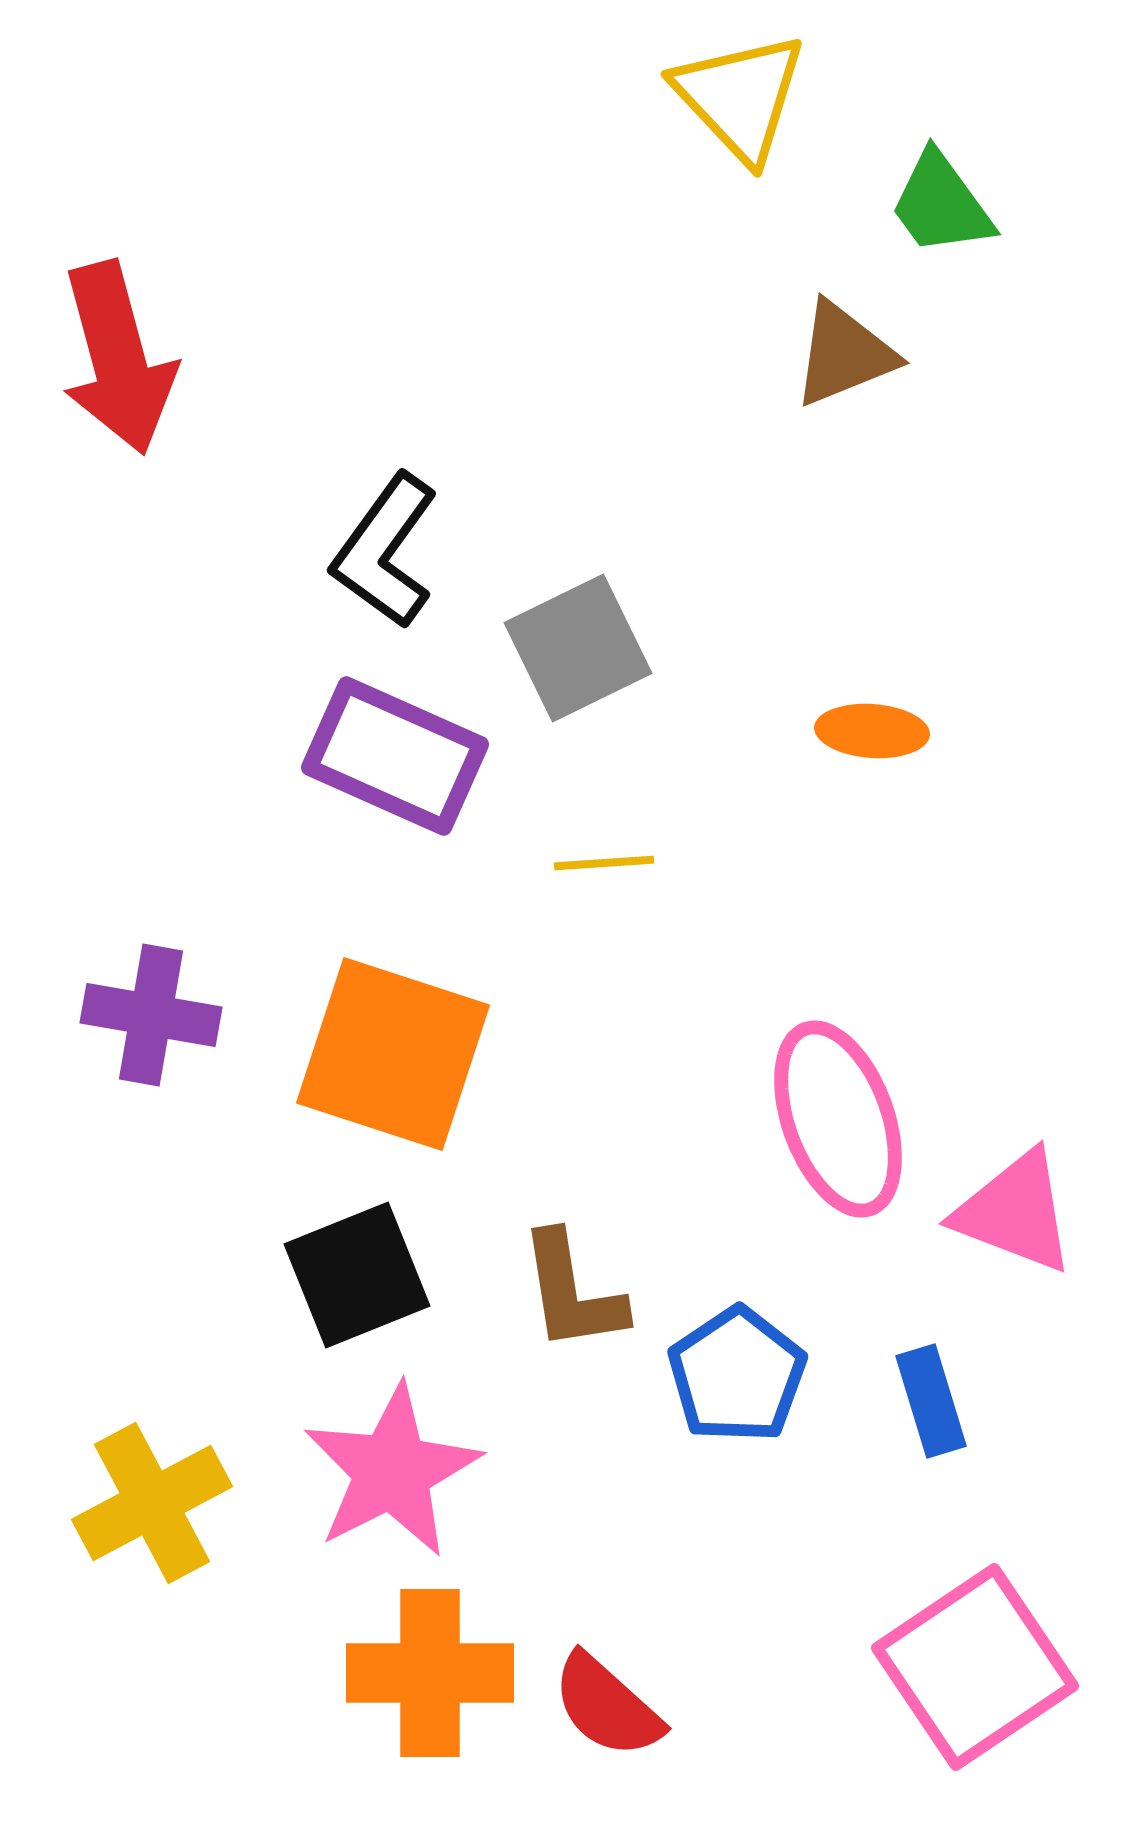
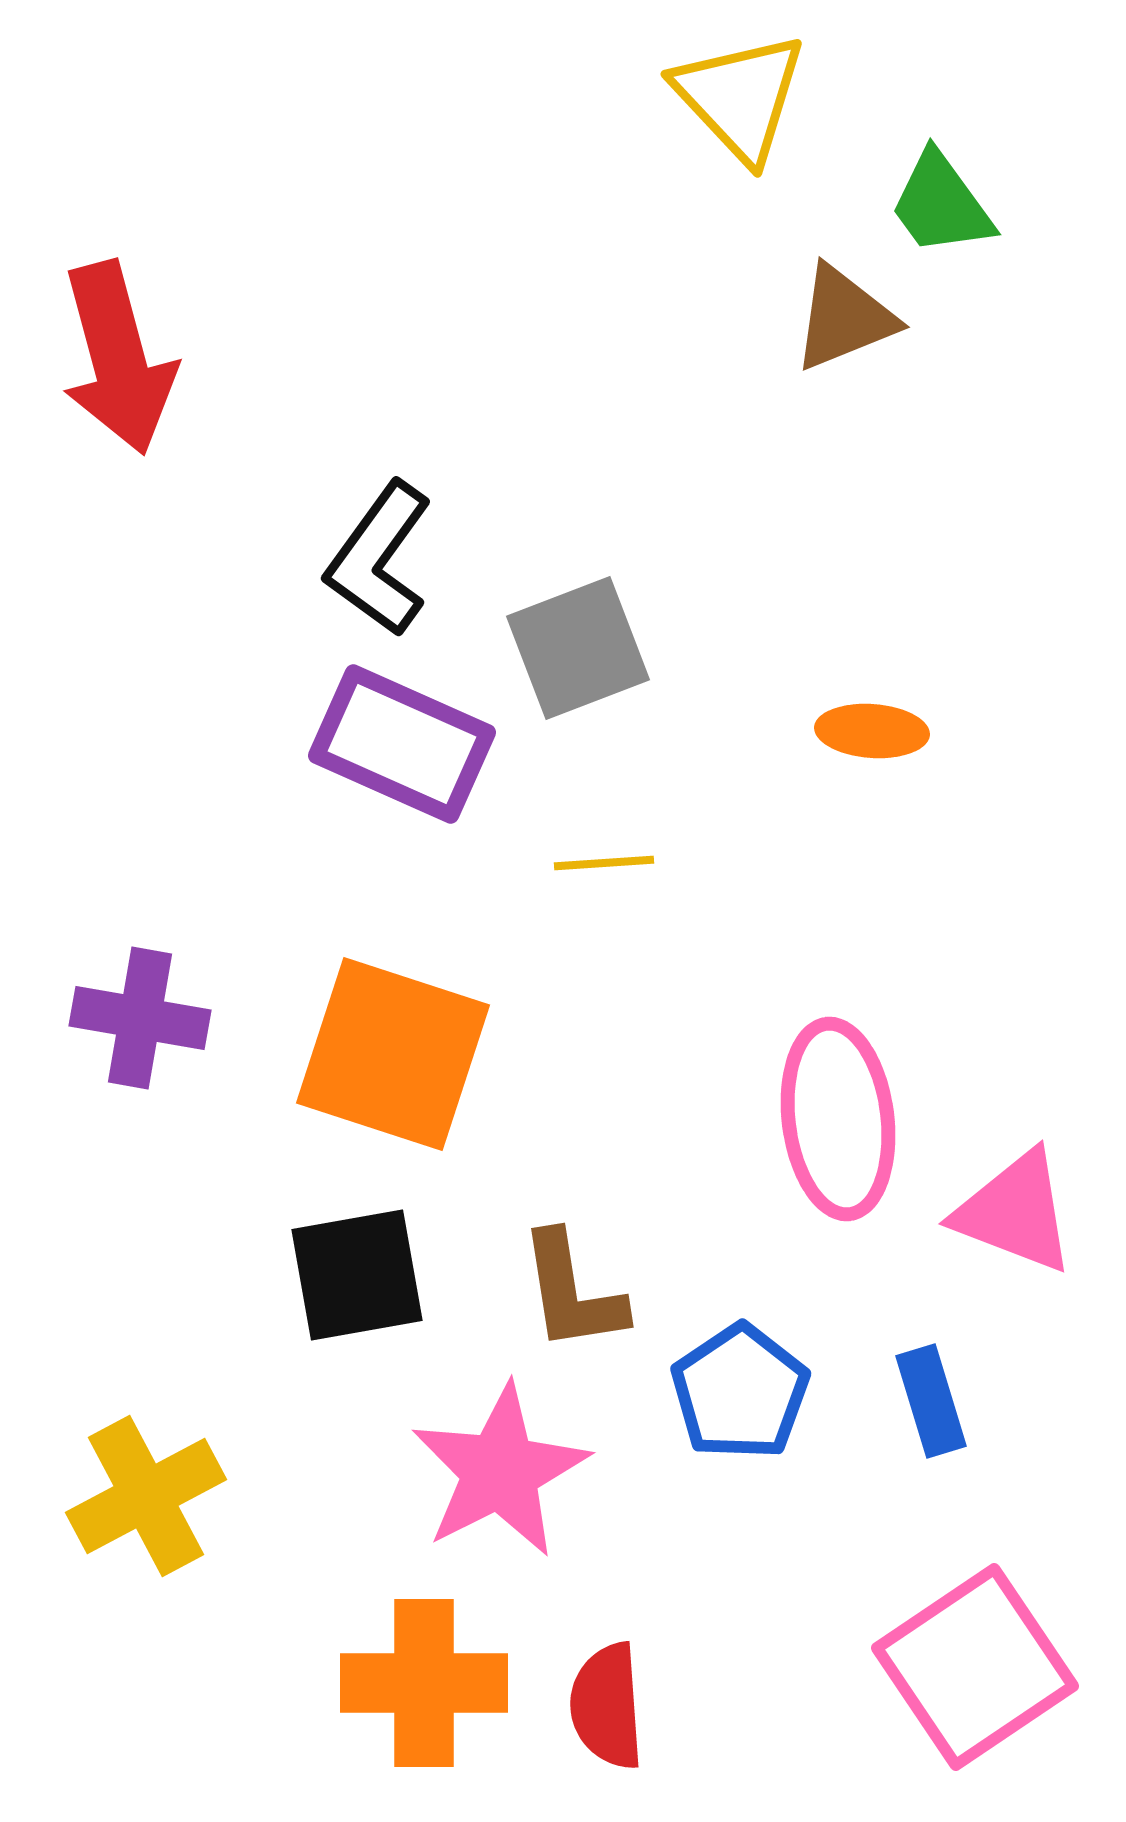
brown triangle: moved 36 px up
black L-shape: moved 6 px left, 8 px down
gray square: rotated 5 degrees clockwise
purple rectangle: moved 7 px right, 12 px up
purple cross: moved 11 px left, 3 px down
pink ellipse: rotated 13 degrees clockwise
black square: rotated 12 degrees clockwise
blue pentagon: moved 3 px right, 17 px down
pink star: moved 108 px right
yellow cross: moved 6 px left, 7 px up
orange cross: moved 6 px left, 10 px down
red semicircle: rotated 44 degrees clockwise
